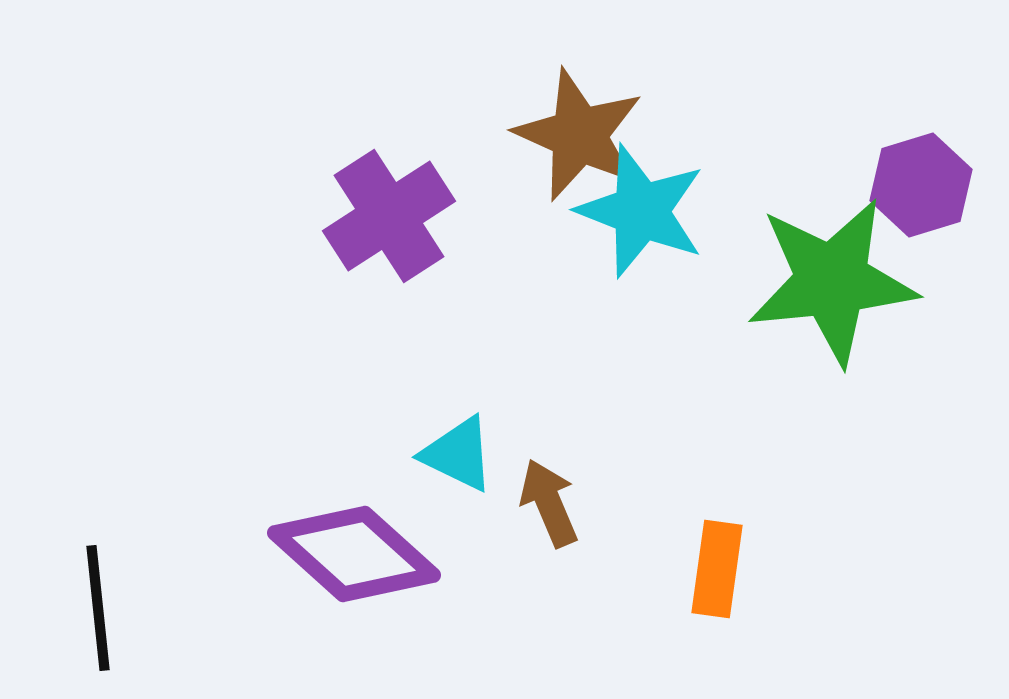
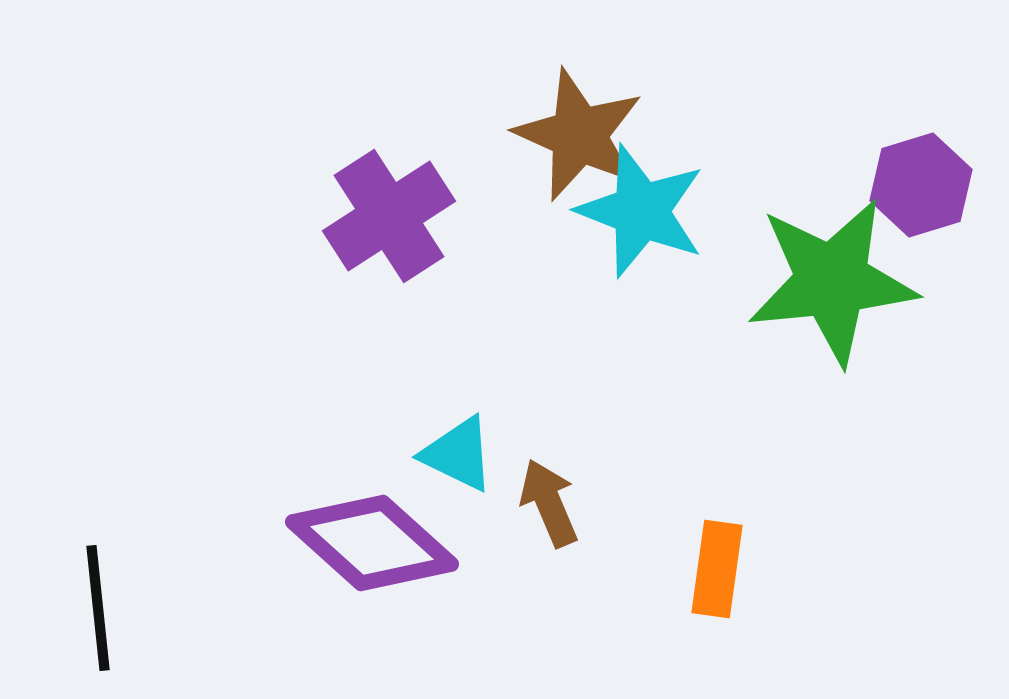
purple diamond: moved 18 px right, 11 px up
